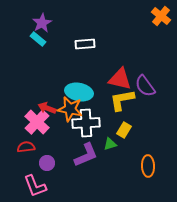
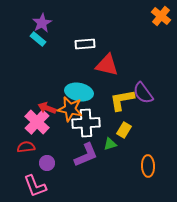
red triangle: moved 13 px left, 14 px up
purple semicircle: moved 2 px left, 7 px down
